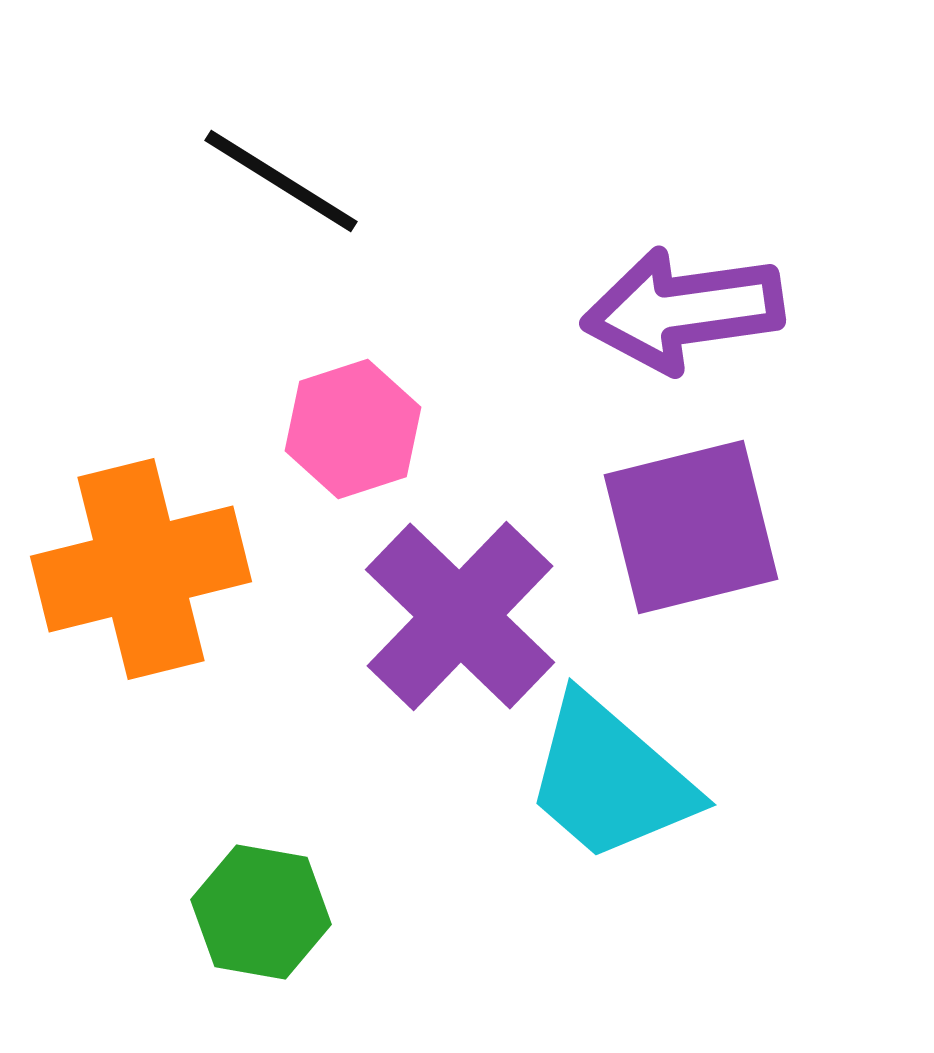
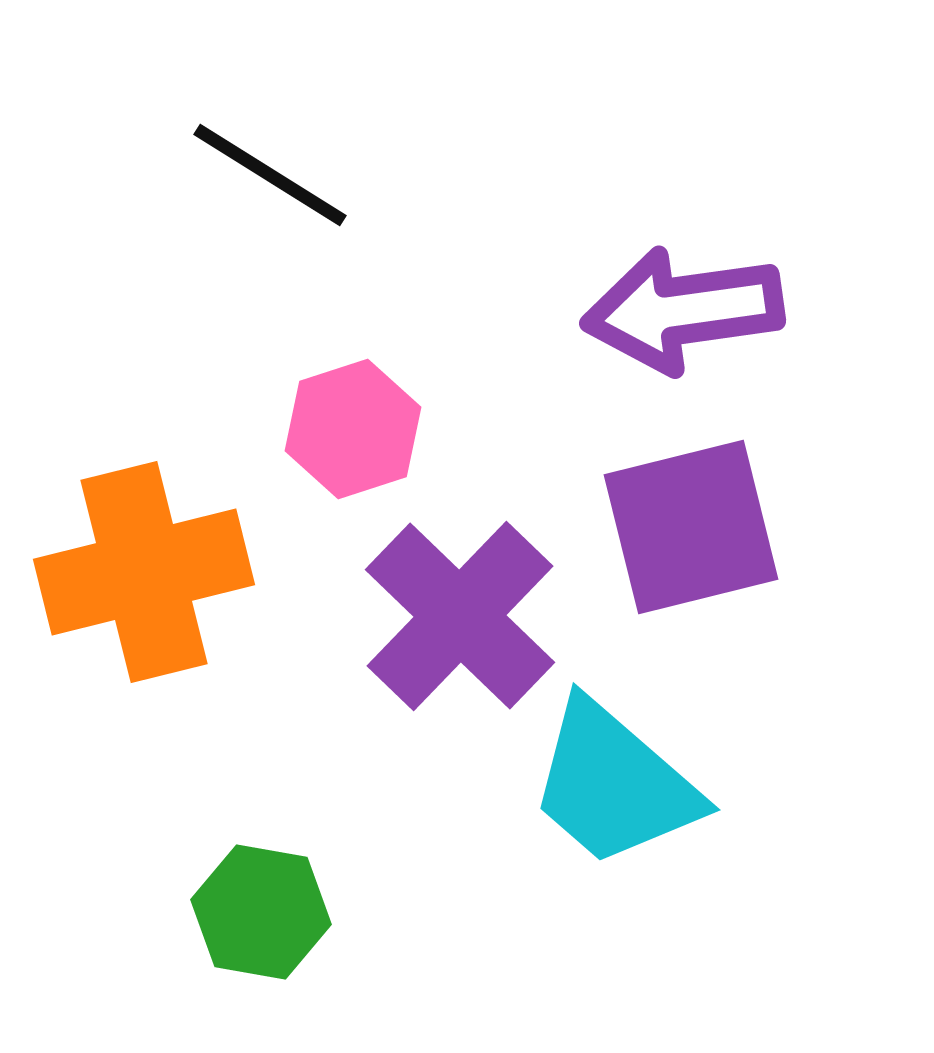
black line: moved 11 px left, 6 px up
orange cross: moved 3 px right, 3 px down
cyan trapezoid: moved 4 px right, 5 px down
